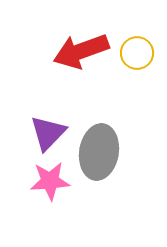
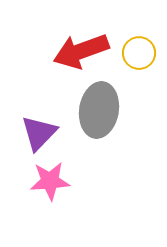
yellow circle: moved 2 px right
purple triangle: moved 9 px left
gray ellipse: moved 42 px up
